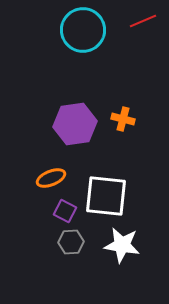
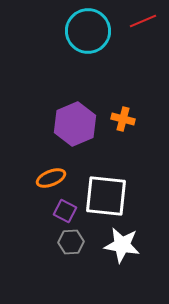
cyan circle: moved 5 px right, 1 px down
purple hexagon: rotated 15 degrees counterclockwise
